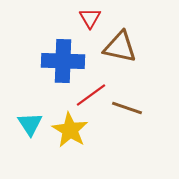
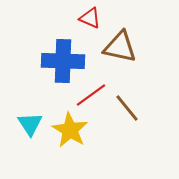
red triangle: rotated 35 degrees counterclockwise
brown line: rotated 32 degrees clockwise
